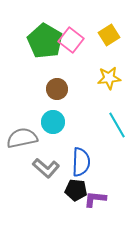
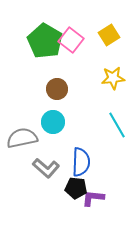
yellow star: moved 4 px right
black pentagon: moved 2 px up
purple L-shape: moved 2 px left, 1 px up
